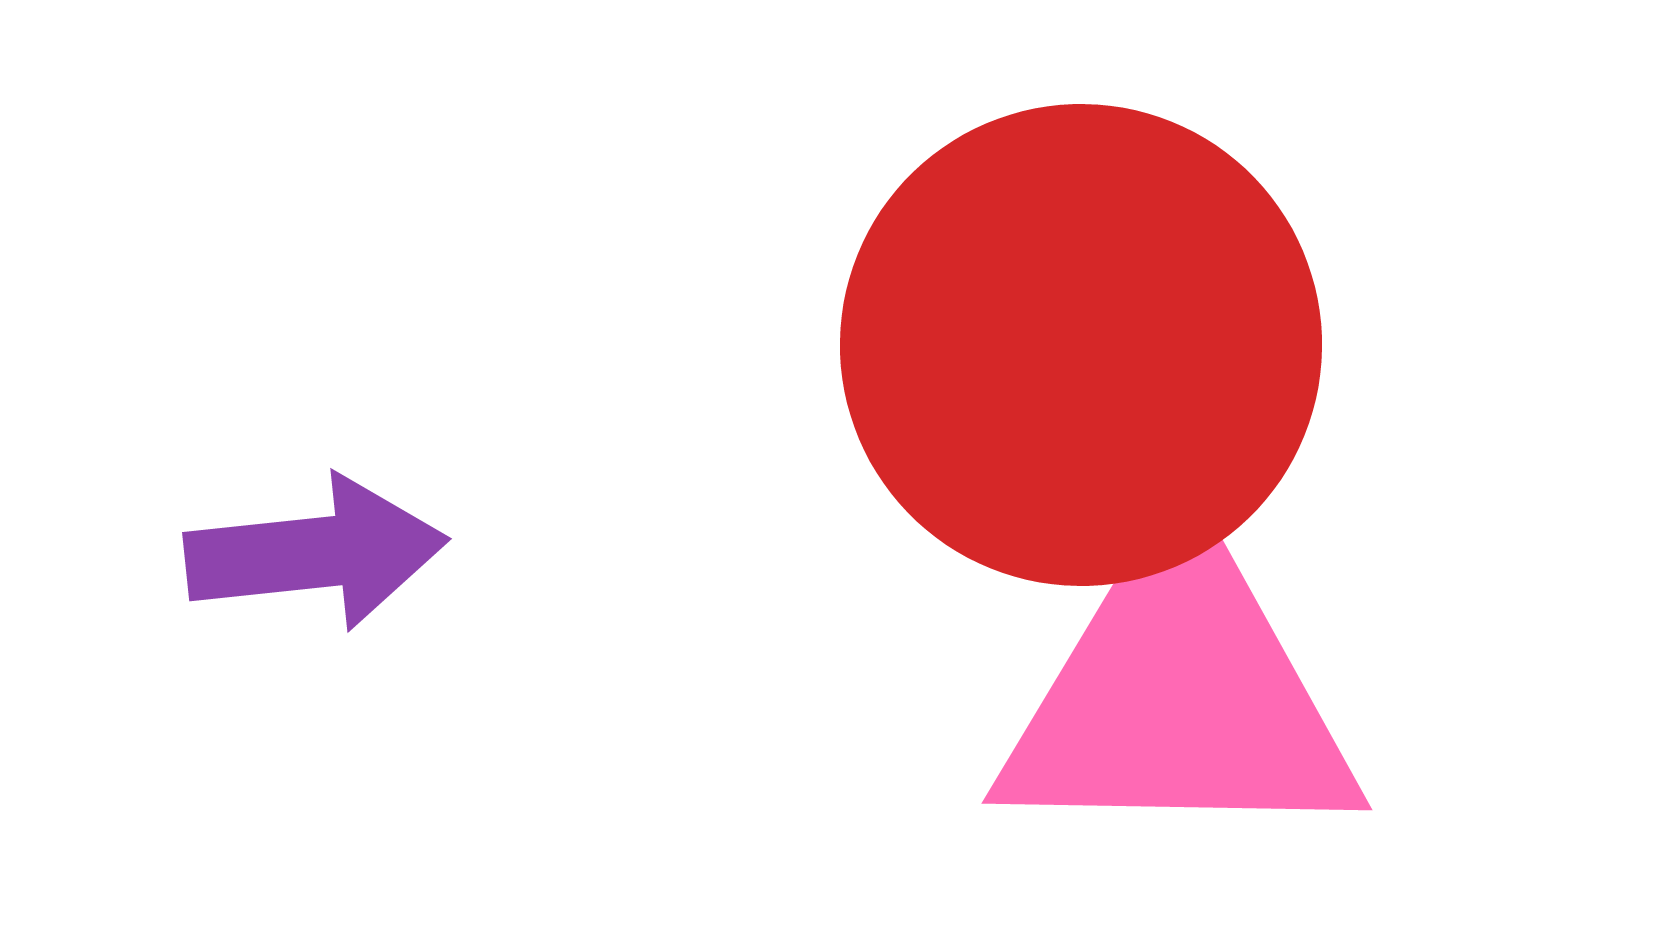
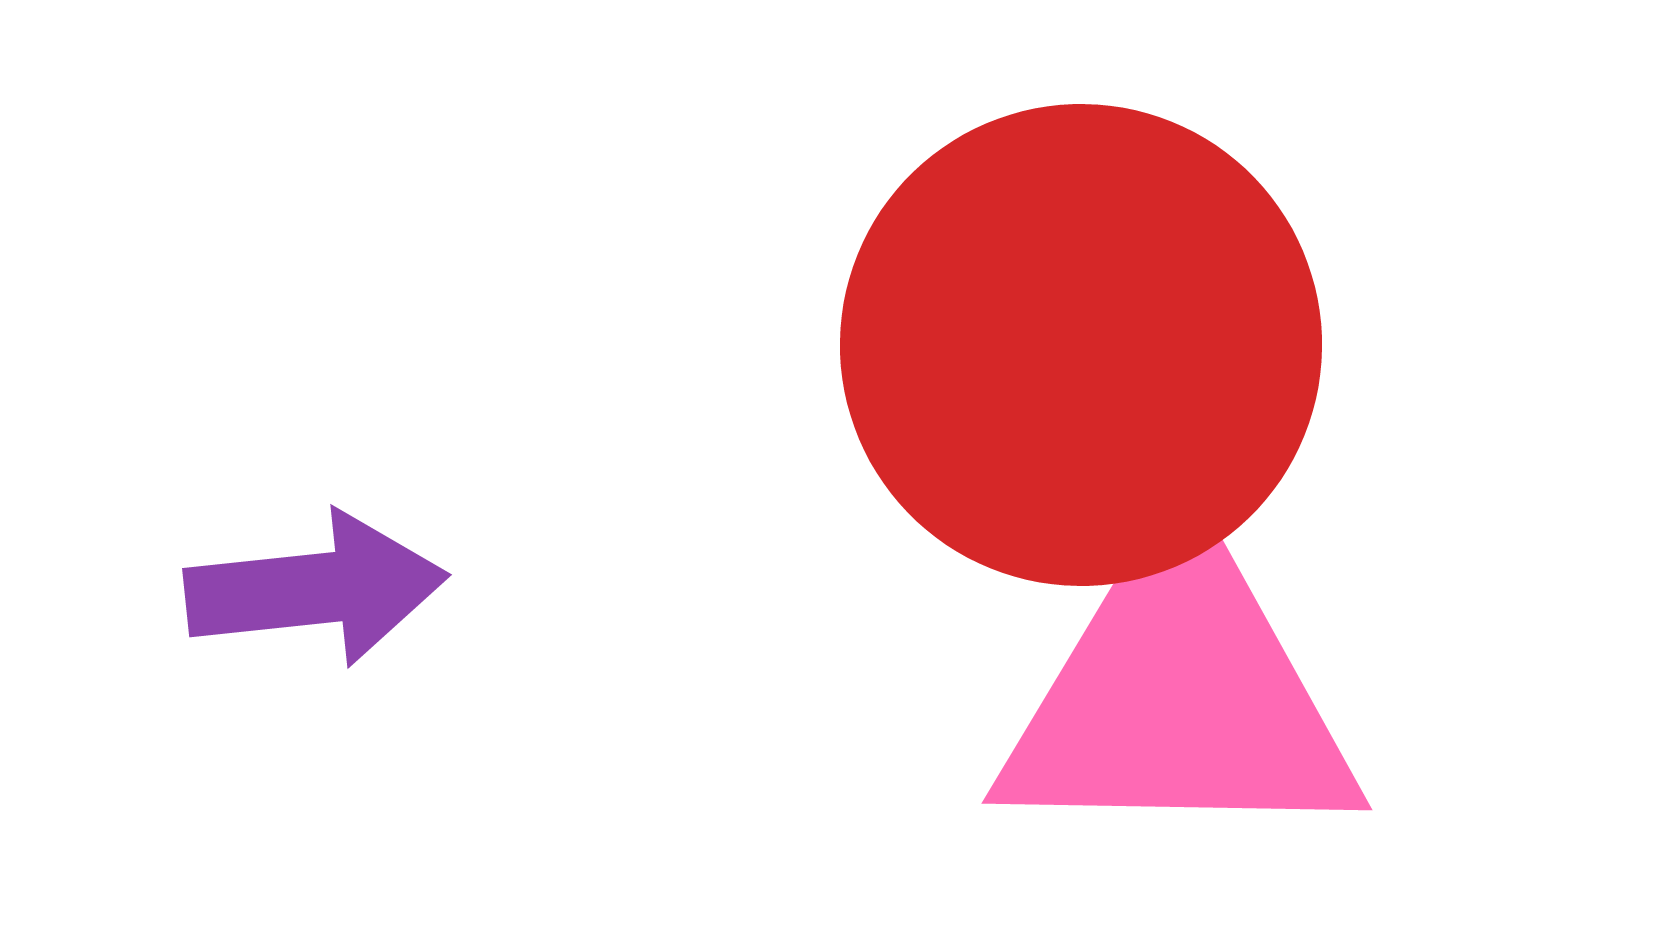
purple arrow: moved 36 px down
